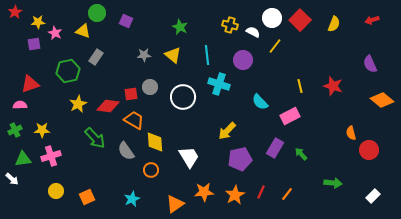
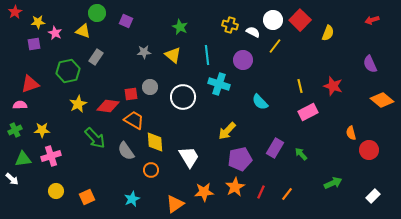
white circle at (272, 18): moved 1 px right, 2 px down
yellow semicircle at (334, 24): moved 6 px left, 9 px down
gray star at (144, 55): moved 3 px up
pink rectangle at (290, 116): moved 18 px right, 4 px up
green arrow at (333, 183): rotated 30 degrees counterclockwise
orange star at (235, 195): moved 8 px up
